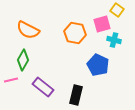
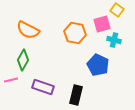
purple rectangle: rotated 20 degrees counterclockwise
